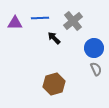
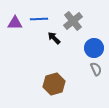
blue line: moved 1 px left, 1 px down
